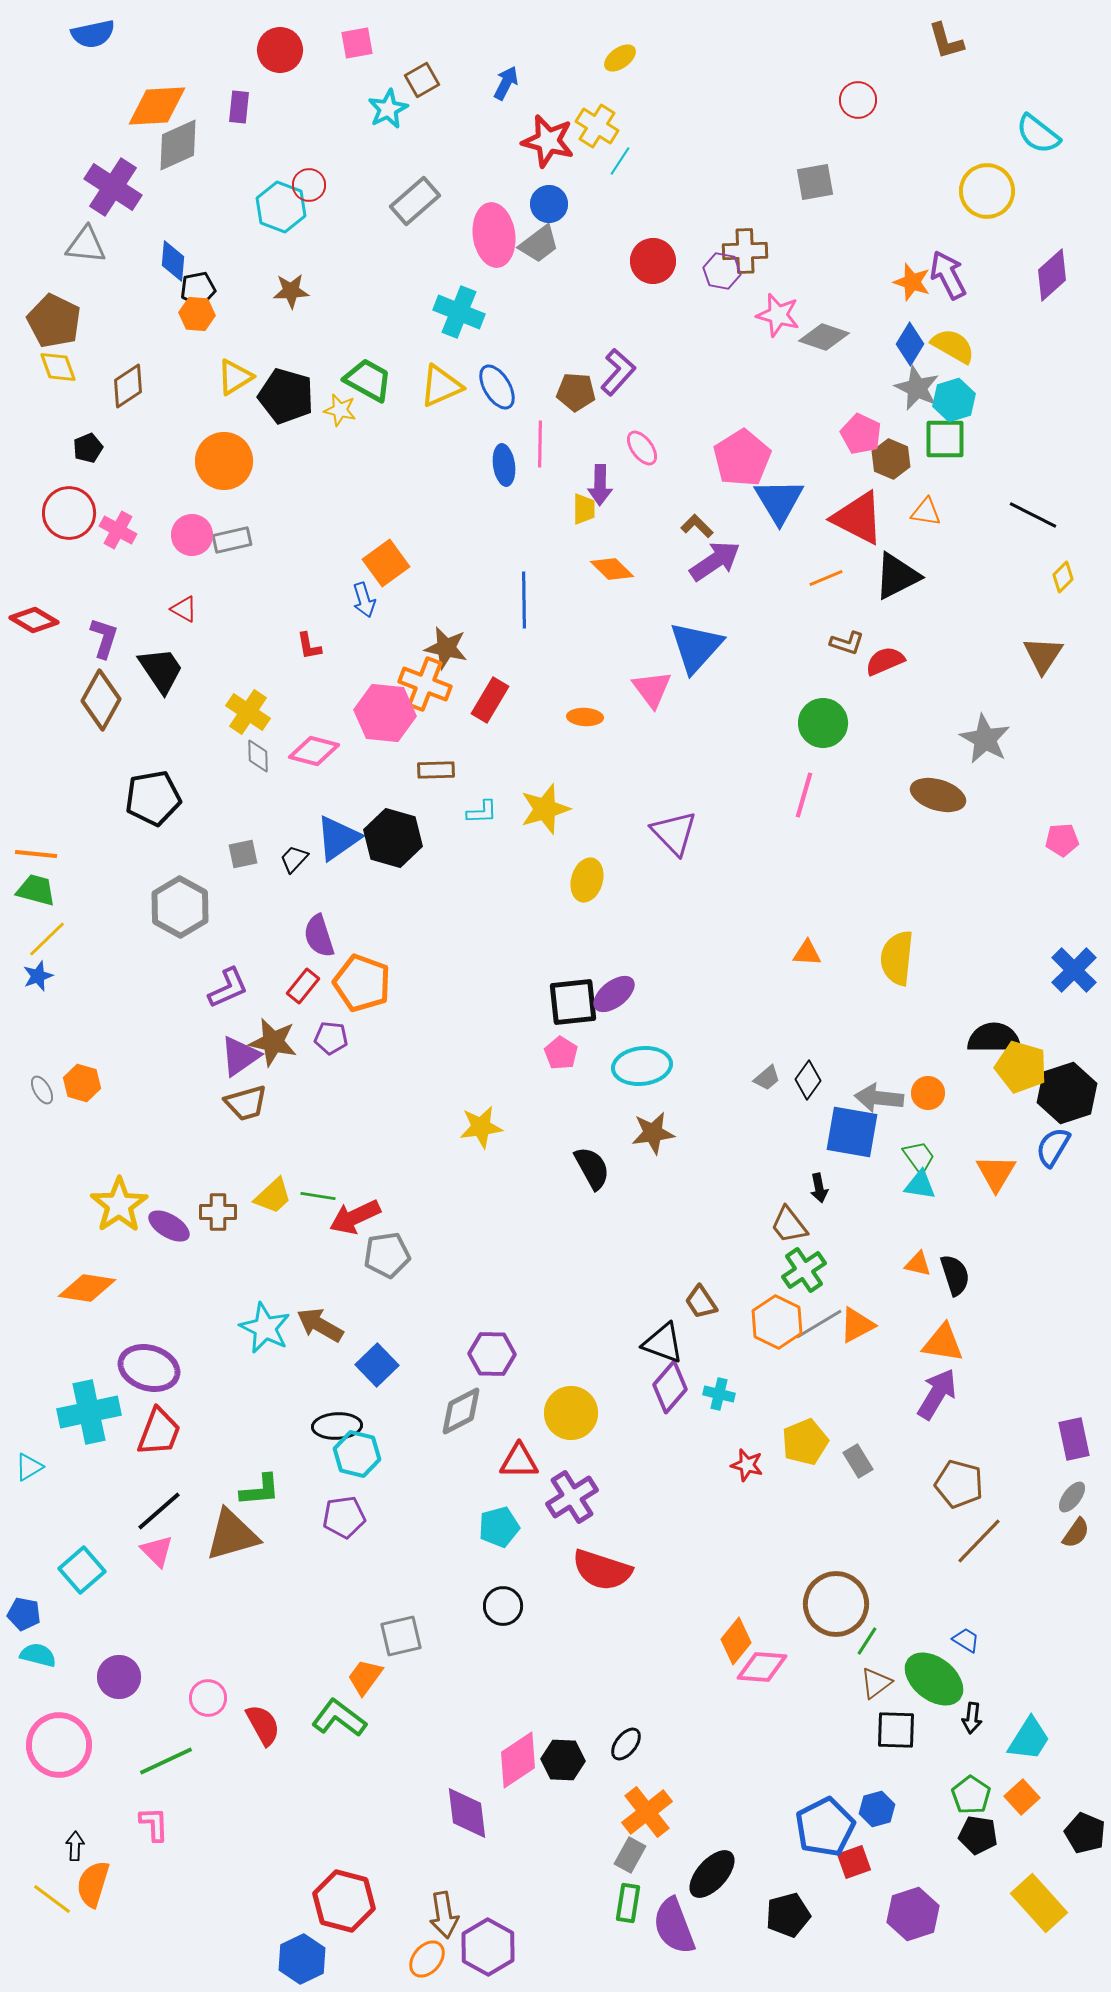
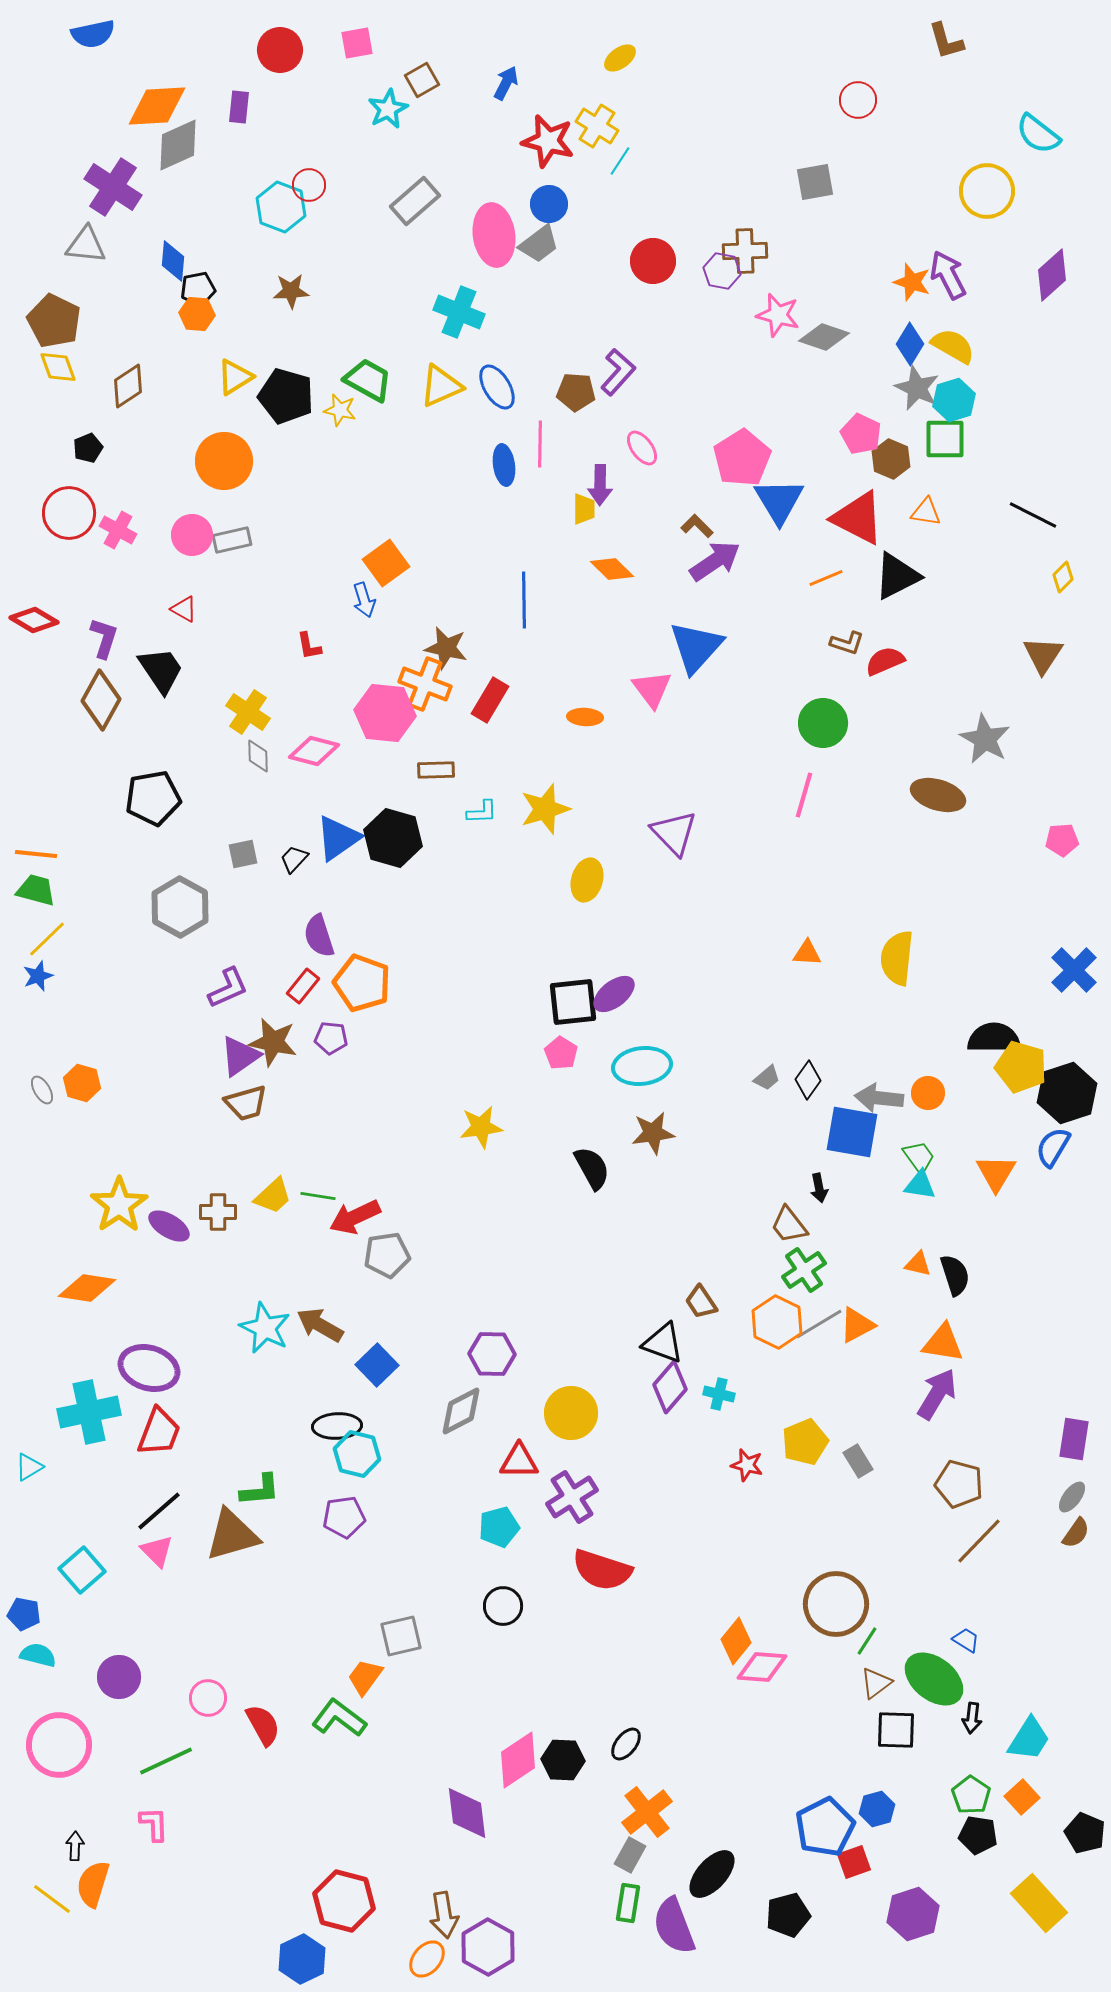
purple rectangle at (1074, 1439): rotated 21 degrees clockwise
